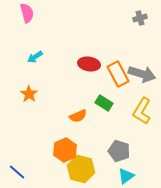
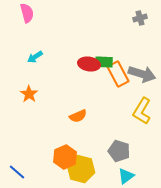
green rectangle: moved 41 px up; rotated 30 degrees counterclockwise
orange hexagon: moved 7 px down
